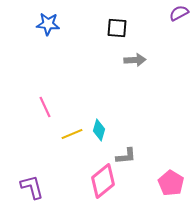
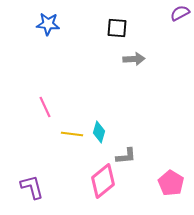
purple semicircle: moved 1 px right
gray arrow: moved 1 px left, 1 px up
cyan diamond: moved 2 px down
yellow line: rotated 30 degrees clockwise
